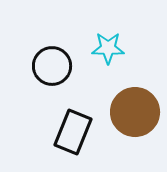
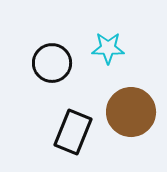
black circle: moved 3 px up
brown circle: moved 4 px left
